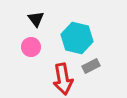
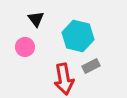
cyan hexagon: moved 1 px right, 2 px up
pink circle: moved 6 px left
red arrow: moved 1 px right
